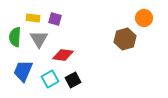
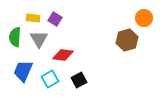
purple square: rotated 16 degrees clockwise
brown hexagon: moved 2 px right, 1 px down
black square: moved 6 px right
